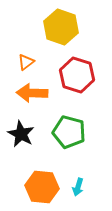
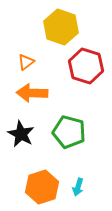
red hexagon: moved 9 px right, 9 px up
orange hexagon: rotated 24 degrees counterclockwise
